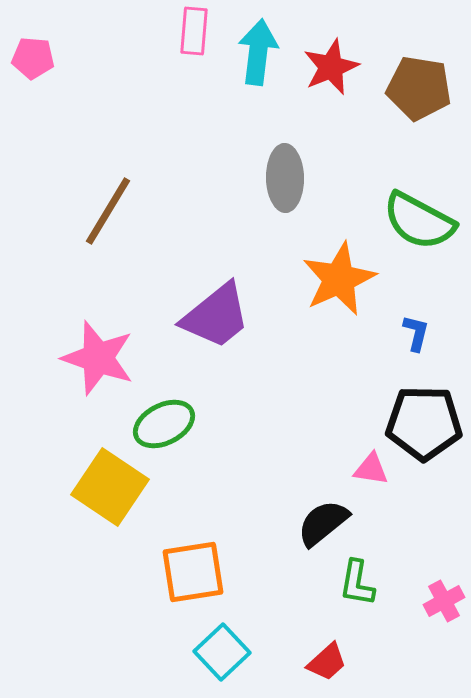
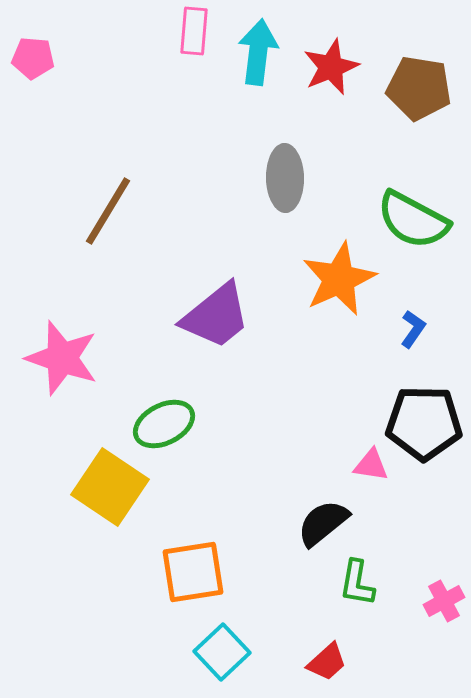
green semicircle: moved 6 px left, 1 px up
blue L-shape: moved 3 px left, 4 px up; rotated 21 degrees clockwise
pink star: moved 36 px left
pink triangle: moved 4 px up
